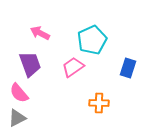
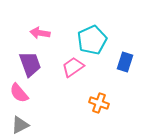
pink arrow: rotated 18 degrees counterclockwise
blue rectangle: moved 3 px left, 6 px up
orange cross: rotated 18 degrees clockwise
gray triangle: moved 3 px right, 7 px down
